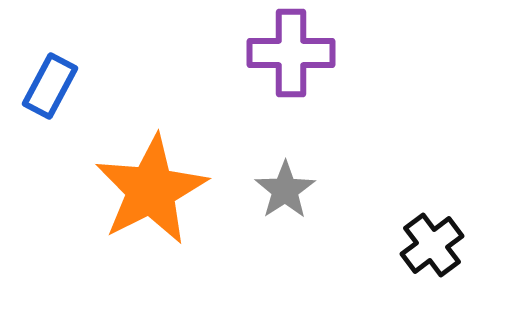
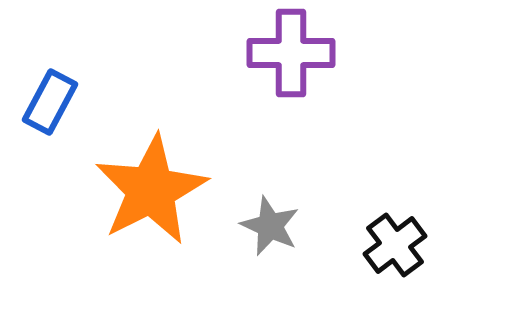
blue rectangle: moved 16 px down
gray star: moved 15 px left, 36 px down; rotated 14 degrees counterclockwise
black cross: moved 37 px left
